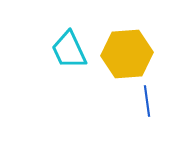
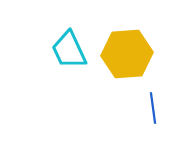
blue line: moved 6 px right, 7 px down
